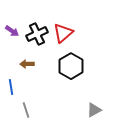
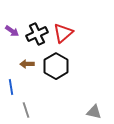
black hexagon: moved 15 px left
gray triangle: moved 2 px down; rotated 42 degrees clockwise
